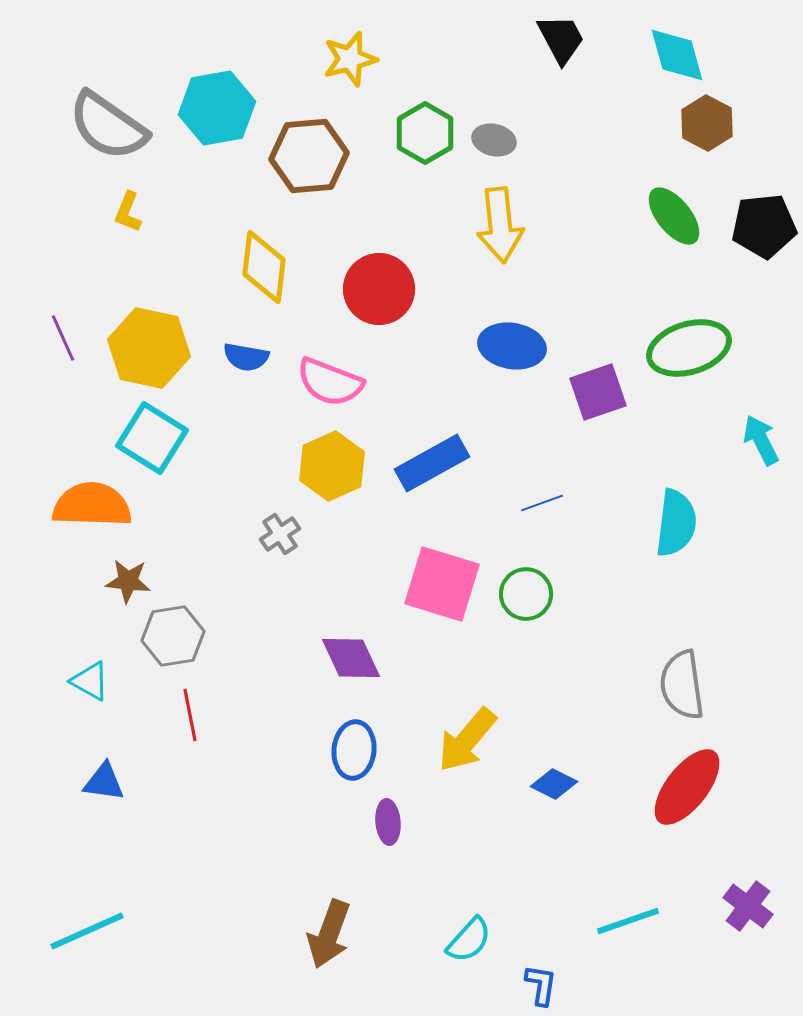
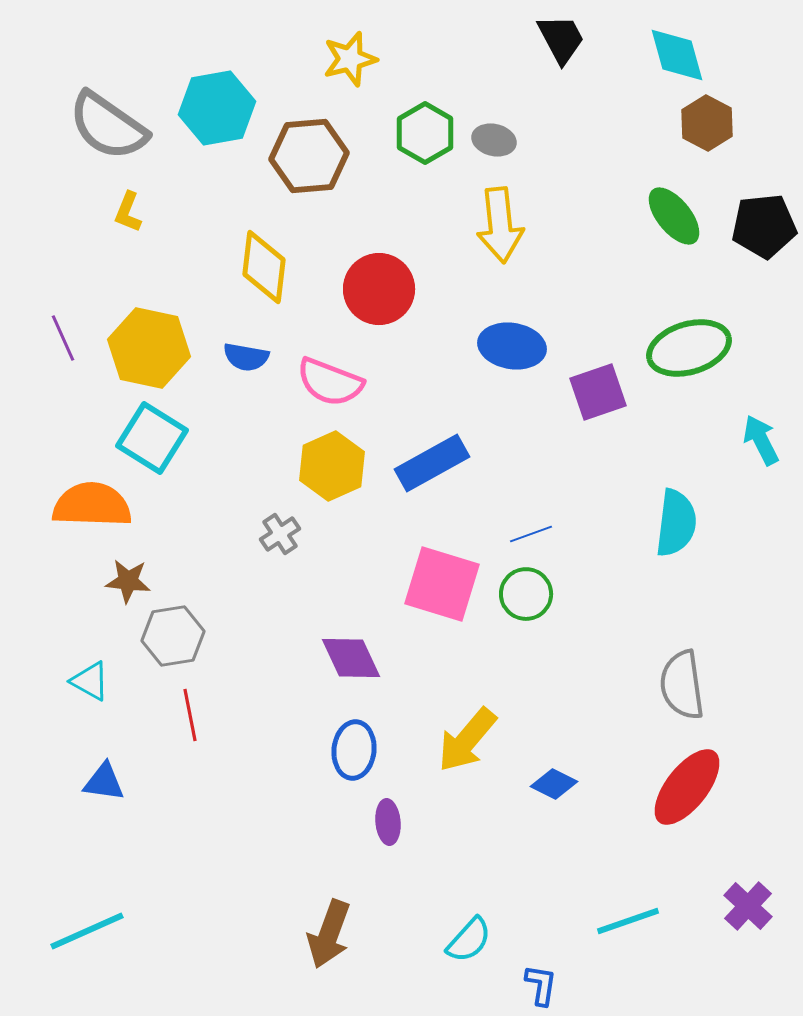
blue line at (542, 503): moved 11 px left, 31 px down
purple cross at (748, 906): rotated 6 degrees clockwise
